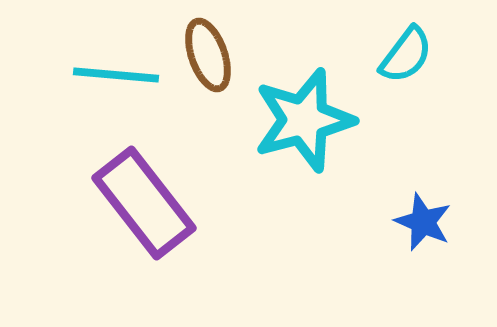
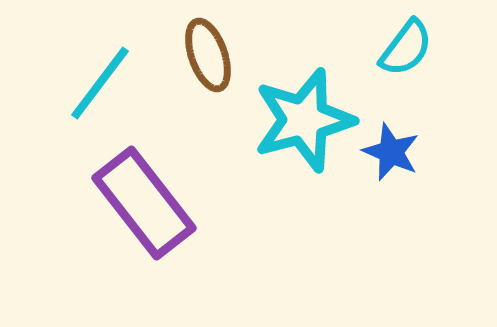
cyan semicircle: moved 7 px up
cyan line: moved 16 px left, 8 px down; rotated 58 degrees counterclockwise
blue star: moved 32 px left, 70 px up
